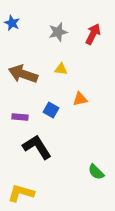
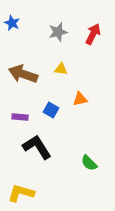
green semicircle: moved 7 px left, 9 px up
